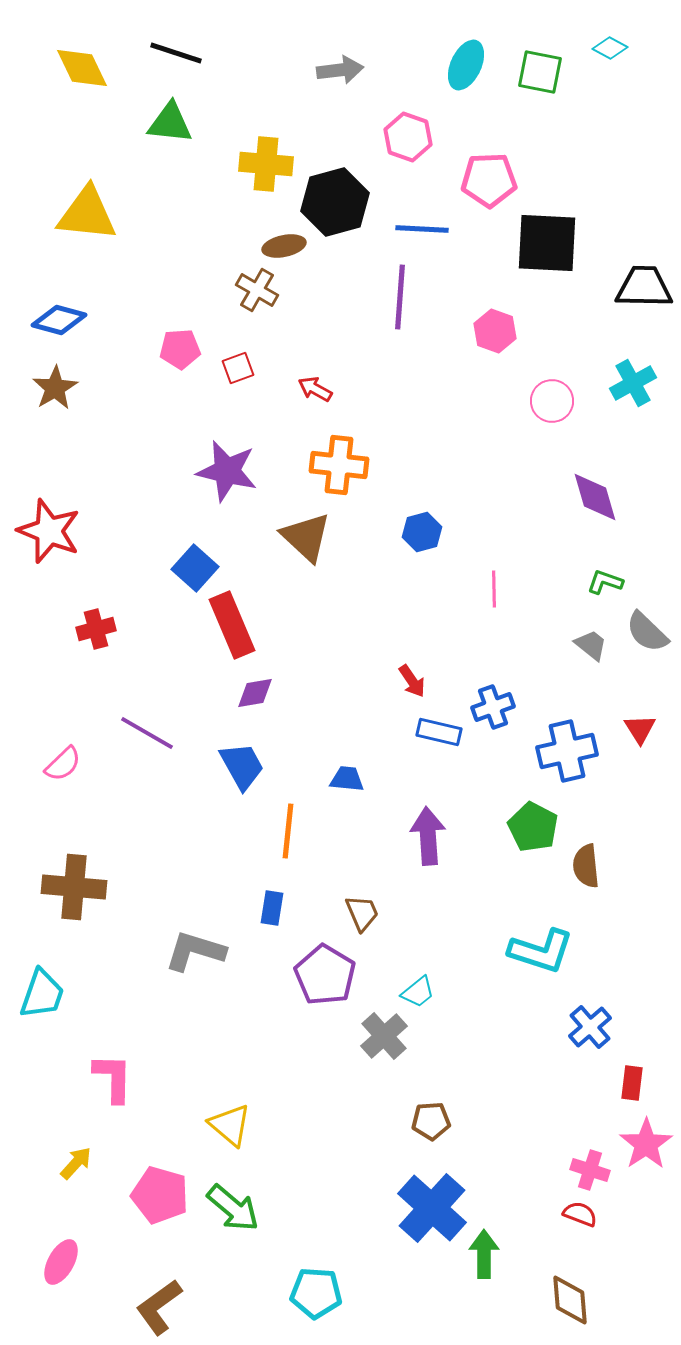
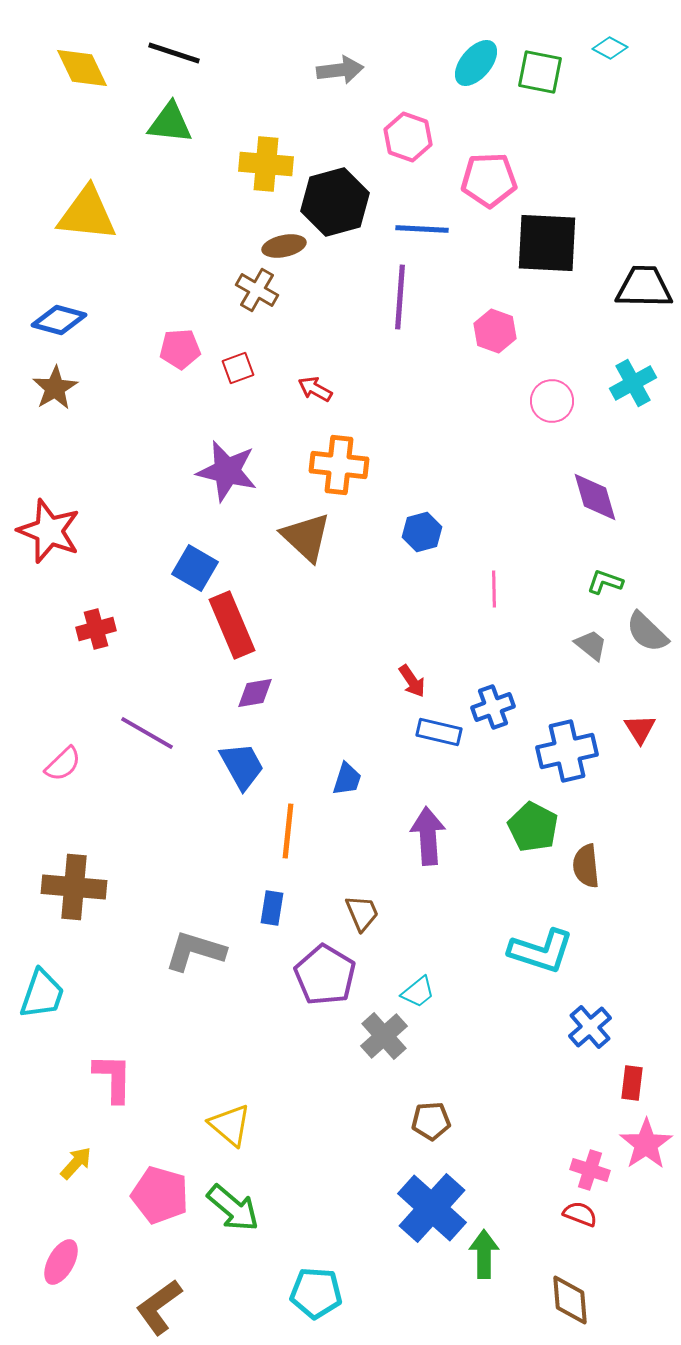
black line at (176, 53): moved 2 px left
cyan ellipse at (466, 65): moved 10 px right, 2 px up; rotated 15 degrees clockwise
blue square at (195, 568): rotated 12 degrees counterclockwise
blue trapezoid at (347, 779): rotated 102 degrees clockwise
